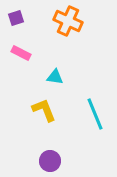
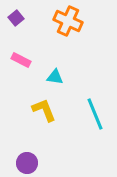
purple square: rotated 21 degrees counterclockwise
pink rectangle: moved 7 px down
purple circle: moved 23 px left, 2 px down
